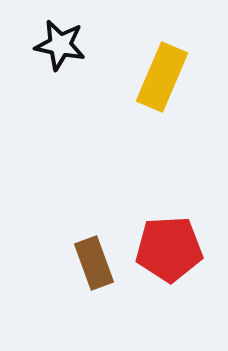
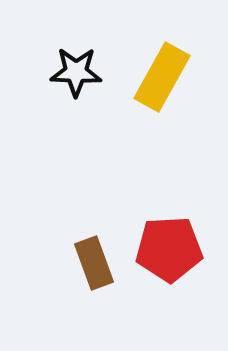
black star: moved 16 px right, 27 px down; rotated 9 degrees counterclockwise
yellow rectangle: rotated 6 degrees clockwise
